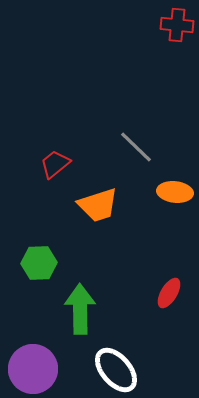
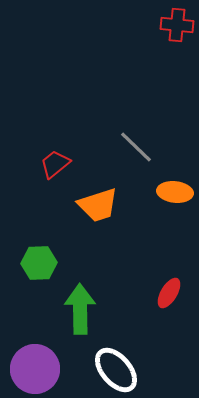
purple circle: moved 2 px right
